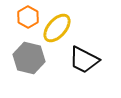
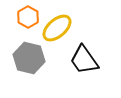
yellow ellipse: rotated 8 degrees clockwise
black trapezoid: rotated 28 degrees clockwise
